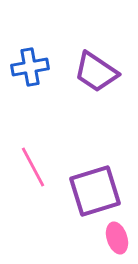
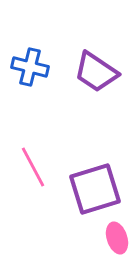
blue cross: rotated 24 degrees clockwise
purple square: moved 2 px up
